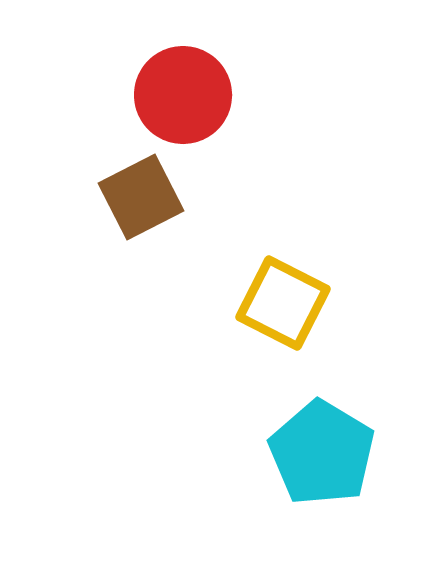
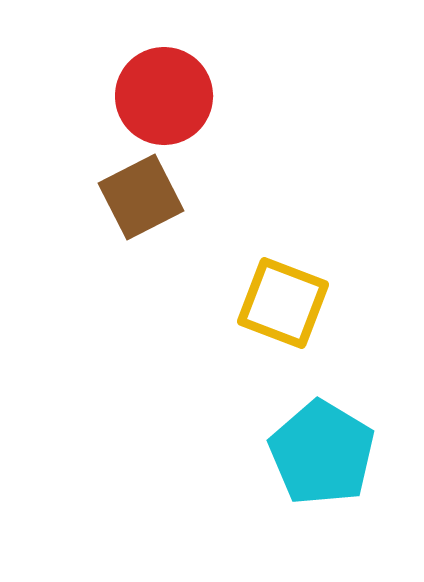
red circle: moved 19 px left, 1 px down
yellow square: rotated 6 degrees counterclockwise
